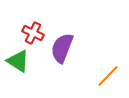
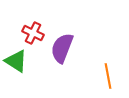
green triangle: moved 2 px left
orange line: rotated 55 degrees counterclockwise
